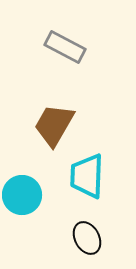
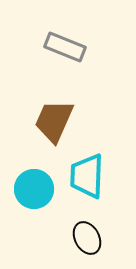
gray rectangle: rotated 6 degrees counterclockwise
brown trapezoid: moved 4 px up; rotated 6 degrees counterclockwise
cyan circle: moved 12 px right, 6 px up
